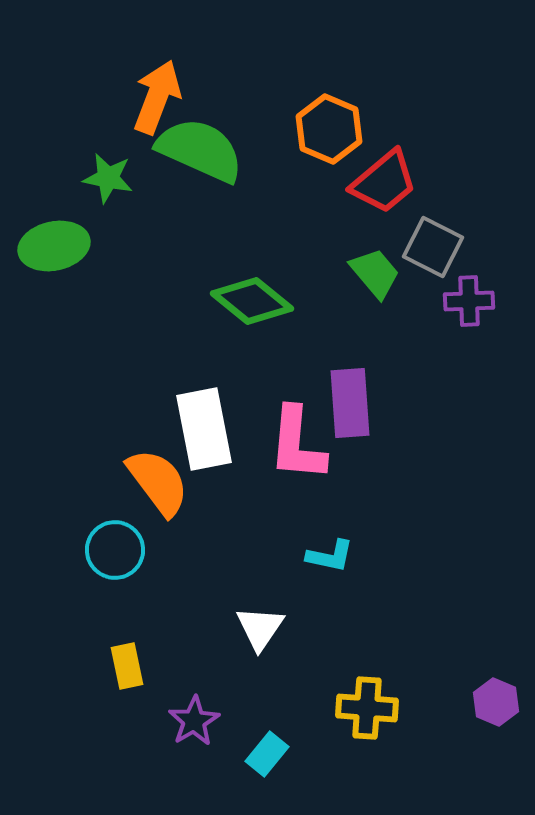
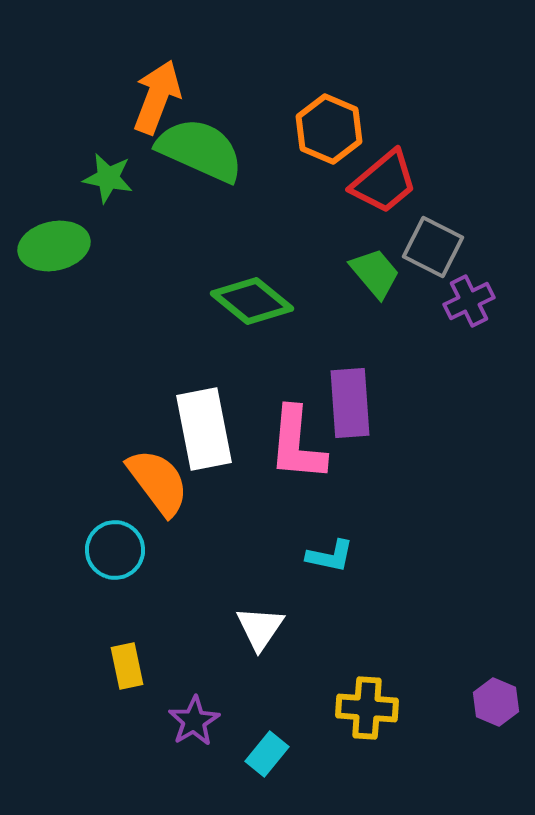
purple cross: rotated 24 degrees counterclockwise
